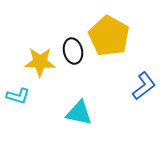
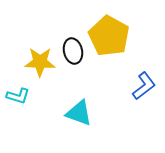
cyan triangle: rotated 8 degrees clockwise
